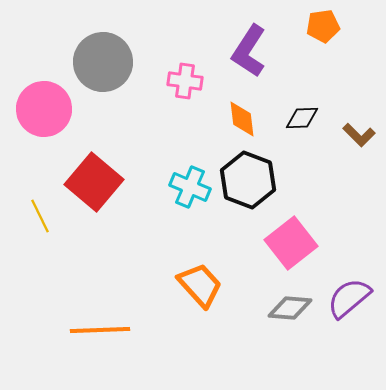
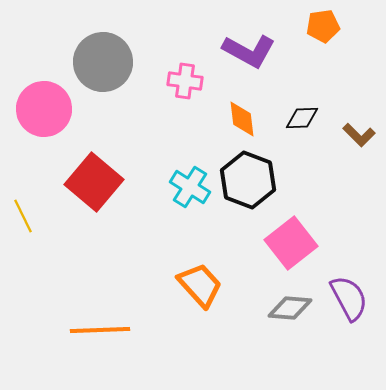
purple L-shape: rotated 94 degrees counterclockwise
cyan cross: rotated 9 degrees clockwise
yellow line: moved 17 px left
purple semicircle: rotated 102 degrees clockwise
